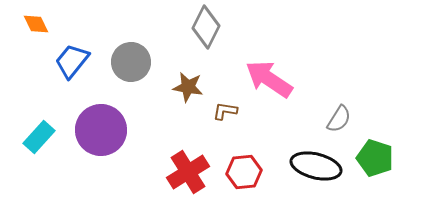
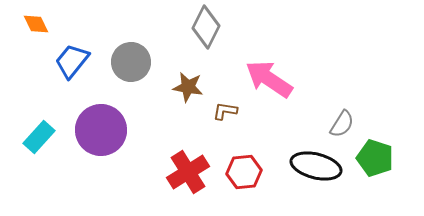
gray semicircle: moved 3 px right, 5 px down
